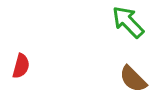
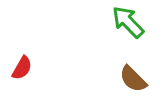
red semicircle: moved 1 px right, 2 px down; rotated 15 degrees clockwise
